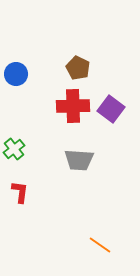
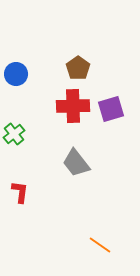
brown pentagon: rotated 10 degrees clockwise
purple square: rotated 36 degrees clockwise
green cross: moved 15 px up
gray trapezoid: moved 3 px left, 3 px down; rotated 48 degrees clockwise
